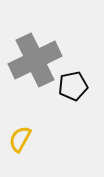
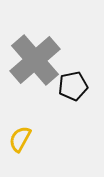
gray cross: rotated 15 degrees counterclockwise
